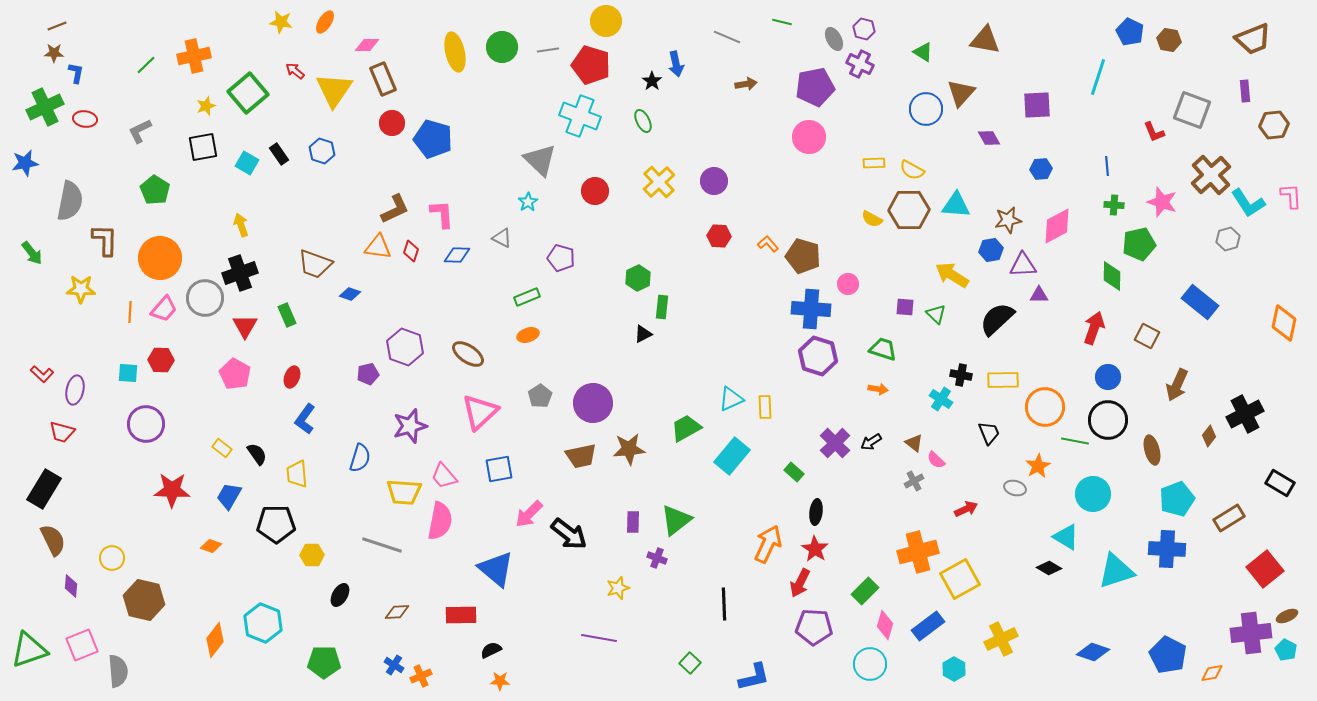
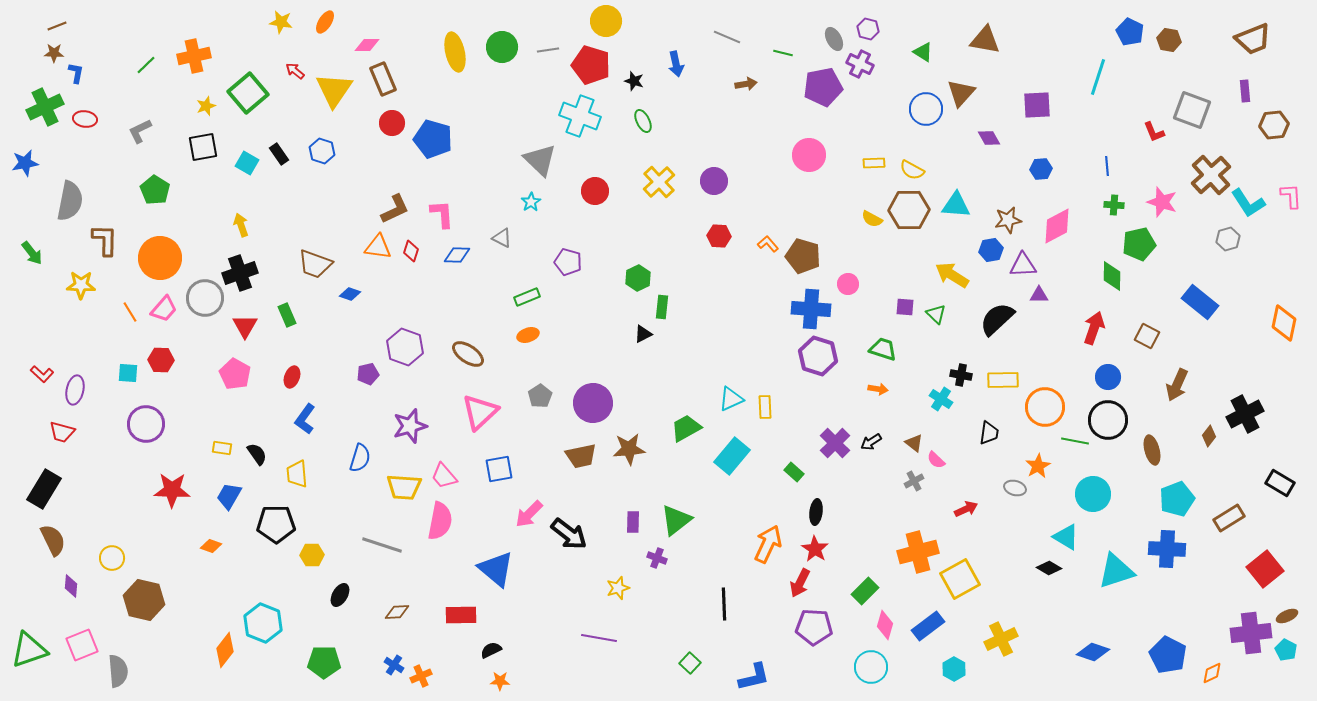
green line at (782, 22): moved 1 px right, 31 px down
purple hexagon at (864, 29): moved 4 px right
black star at (652, 81): moved 18 px left; rotated 18 degrees counterclockwise
purple pentagon at (815, 87): moved 8 px right
pink circle at (809, 137): moved 18 px down
cyan star at (528, 202): moved 3 px right
purple pentagon at (561, 258): moved 7 px right, 4 px down
yellow star at (81, 289): moved 4 px up
orange line at (130, 312): rotated 35 degrees counterclockwise
black trapezoid at (989, 433): rotated 30 degrees clockwise
yellow rectangle at (222, 448): rotated 30 degrees counterclockwise
yellow trapezoid at (404, 492): moved 5 px up
orange diamond at (215, 640): moved 10 px right, 10 px down
cyan circle at (870, 664): moved 1 px right, 3 px down
orange diamond at (1212, 673): rotated 15 degrees counterclockwise
